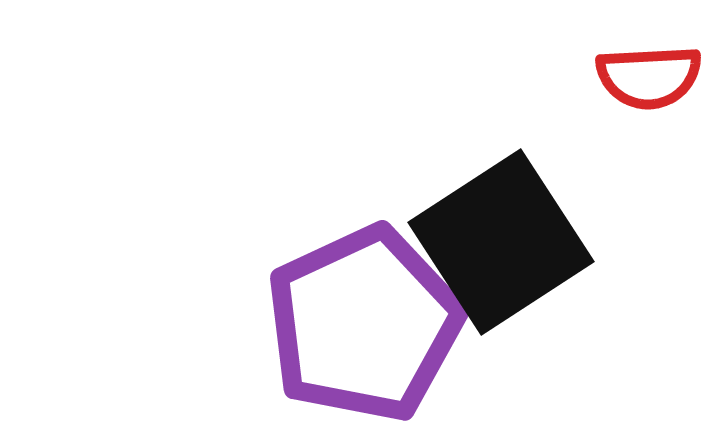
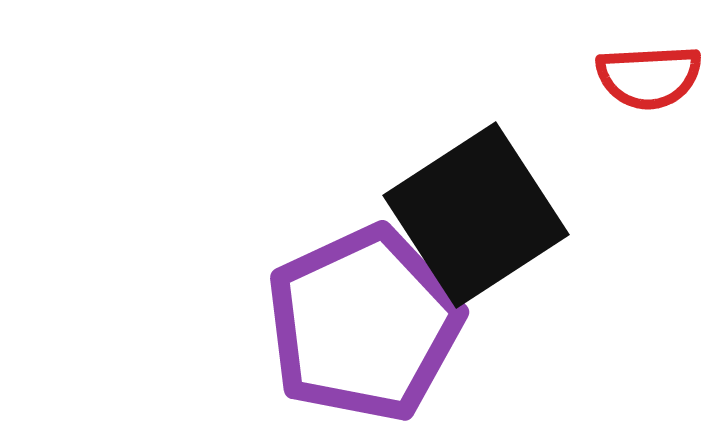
black square: moved 25 px left, 27 px up
